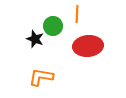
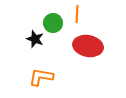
green circle: moved 3 px up
red ellipse: rotated 16 degrees clockwise
